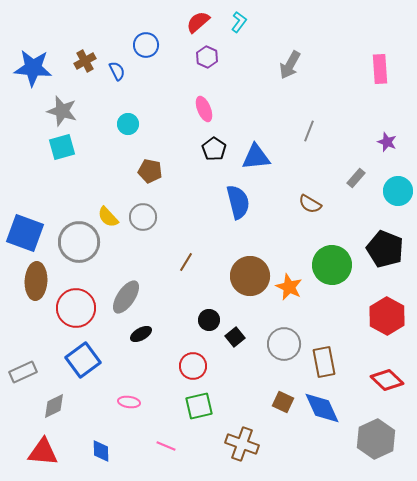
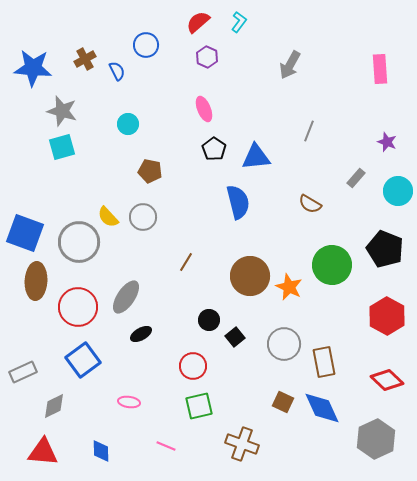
brown cross at (85, 61): moved 2 px up
red circle at (76, 308): moved 2 px right, 1 px up
